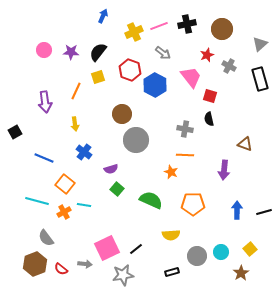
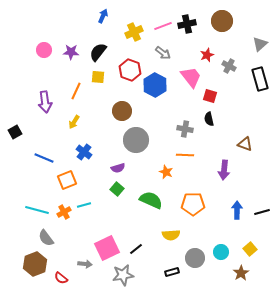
pink line at (159, 26): moved 4 px right
brown circle at (222, 29): moved 8 px up
yellow square at (98, 77): rotated 24 degrees clockwise
brown circle at (122, 114): moved 3 px up
yellow arrow at (75, 124): moved 1 px left, 2 px up; rotated 40 degrees clockwise
purple semicircle at (111, 169): moved 7 px right, 1 px up
orange star at (171, 172): moved 5 px left
orange square at (65, 184): moved 2 px right, 4 px up; rotated 30 degrees clockwise
cyan line at (37, 201): moved 9 px down
cyan line at (84, 205): rotated 24 degrees counterclockwise
black line at (264, 212): moved 2 px left
gray circle at (197, 256): moved 2 px left, 2 px down
red semicircle at (61, 269): moved 9 px down
